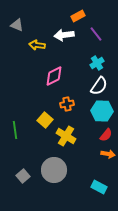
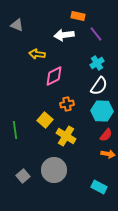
orange rectangle: rotated 40 degrees clockwise
yellow arrow: moved 9 px down
